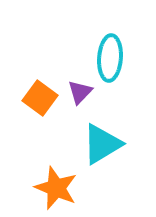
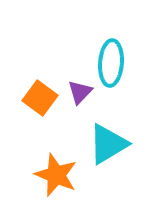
cyan ellipse: moved 1 px right, 5 px down
cyan triangle: moved 6 px right
orange star: moved 13 px up
